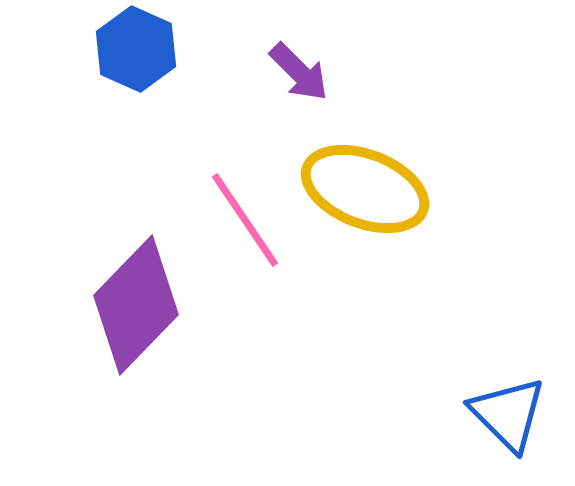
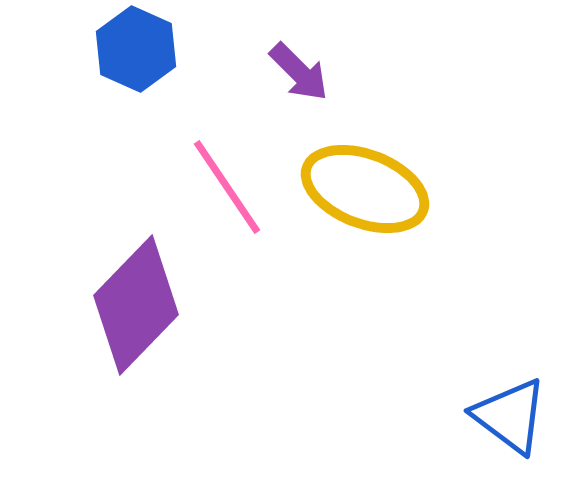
pink line: moved 18 px left, 33 px up
blue triangle: moved 2 px right, 2 px down; rotated 8 degrees counterclockwise
